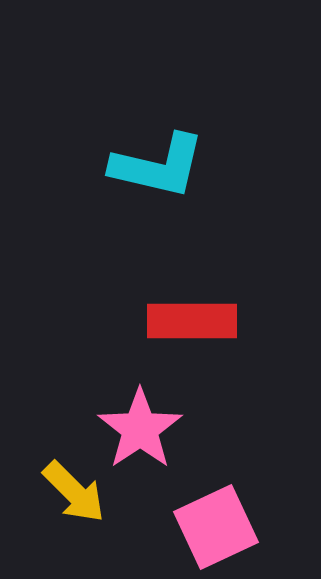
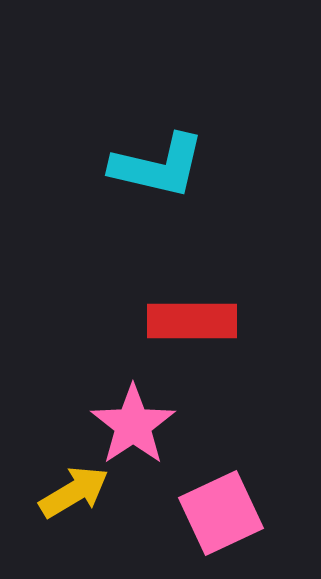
pink star: moved 7 px left, 4 px up
yellow arrow: rotated 76 degrees counterclockwise
pink square: moved 5 px right, 14 px up
